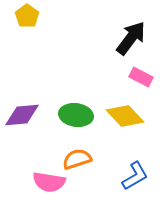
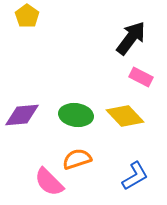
pink semicircle: rotated 36 degrees clockwise
